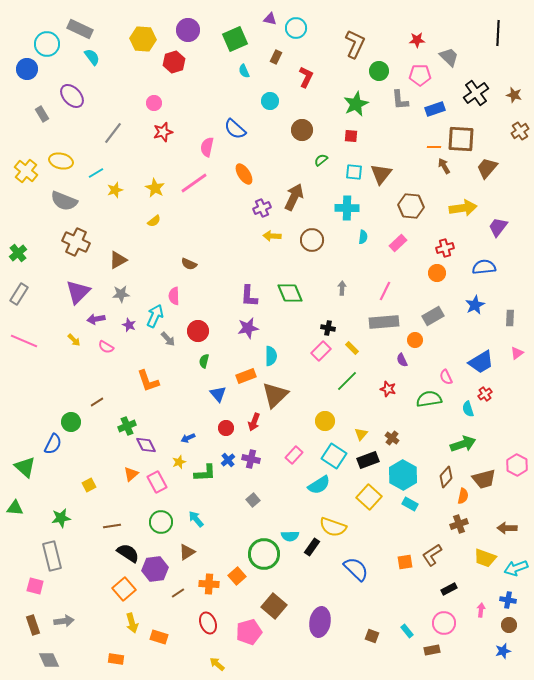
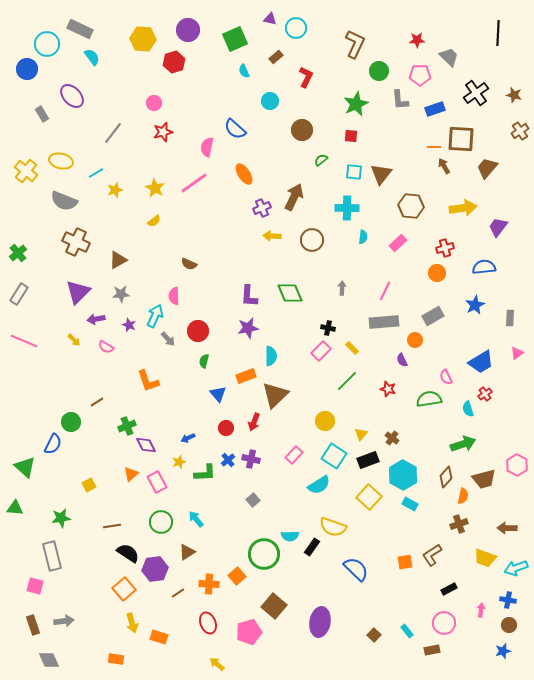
brown rectangle at (276, 57): rotated 24 degrees clockwise
brown square at (372, 636): moved 2 px right, 1 px up; rotated 24 degrees clockwise
